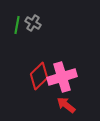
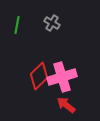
gray cross: moved 19 px right
